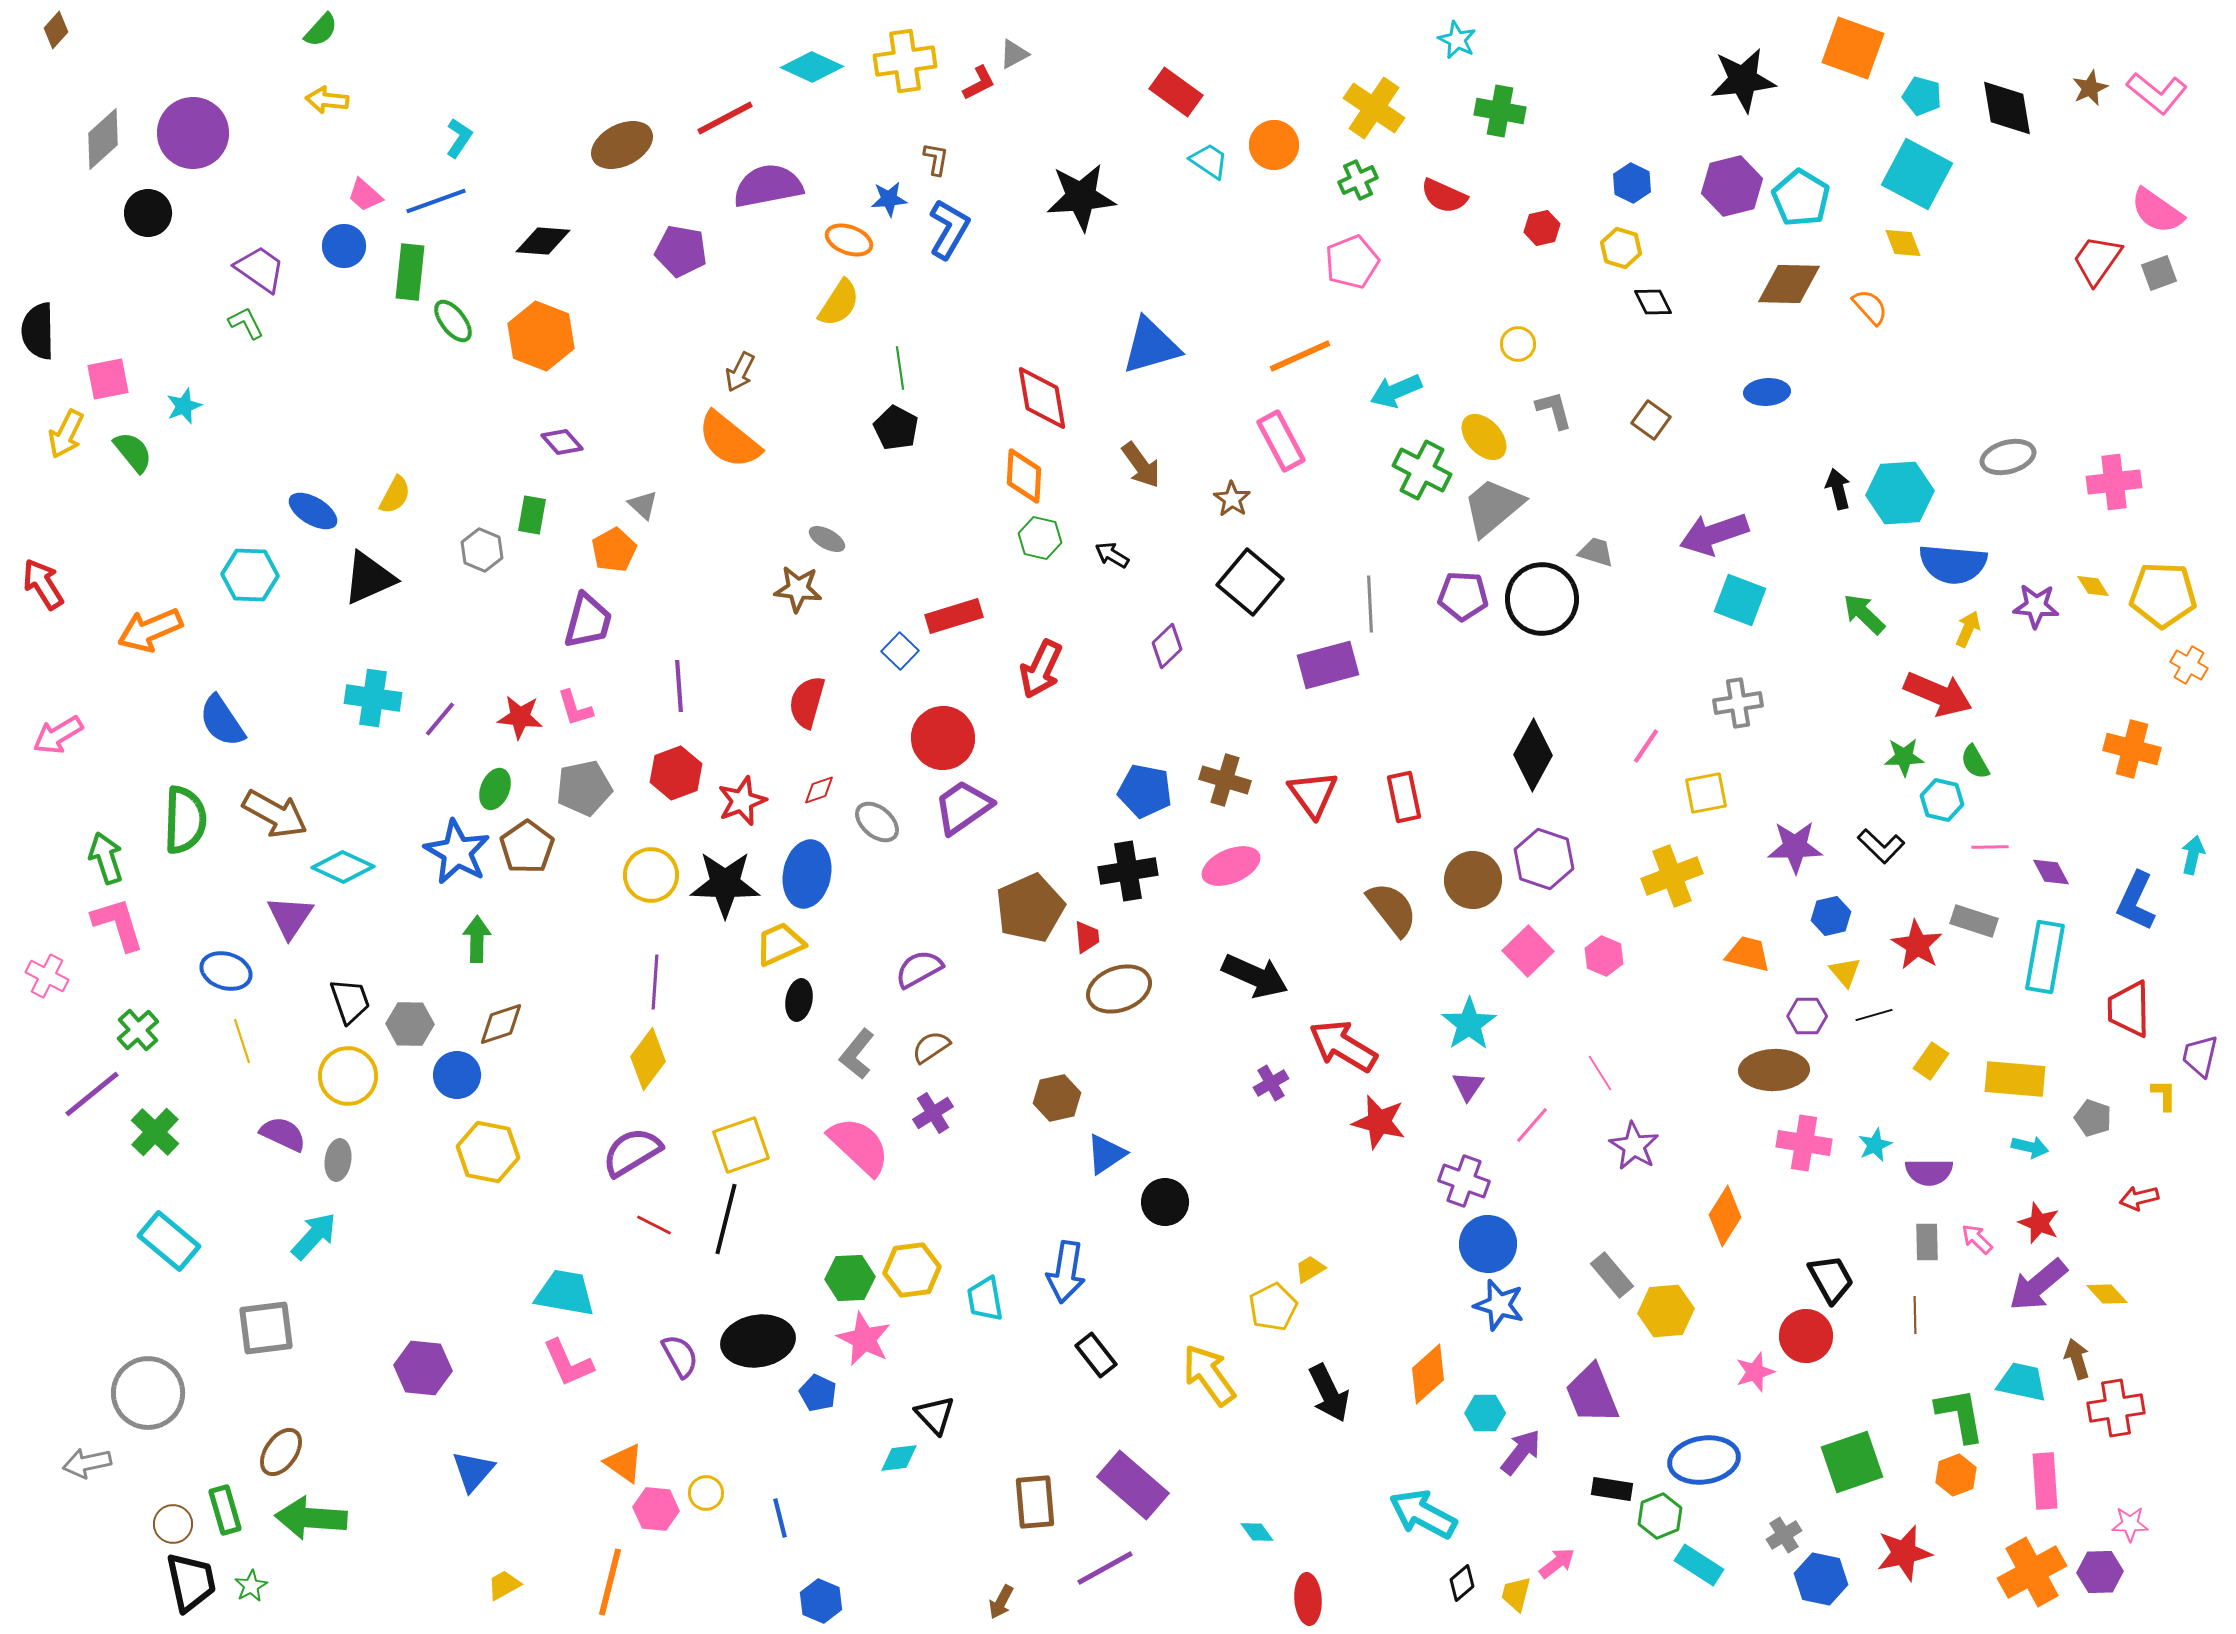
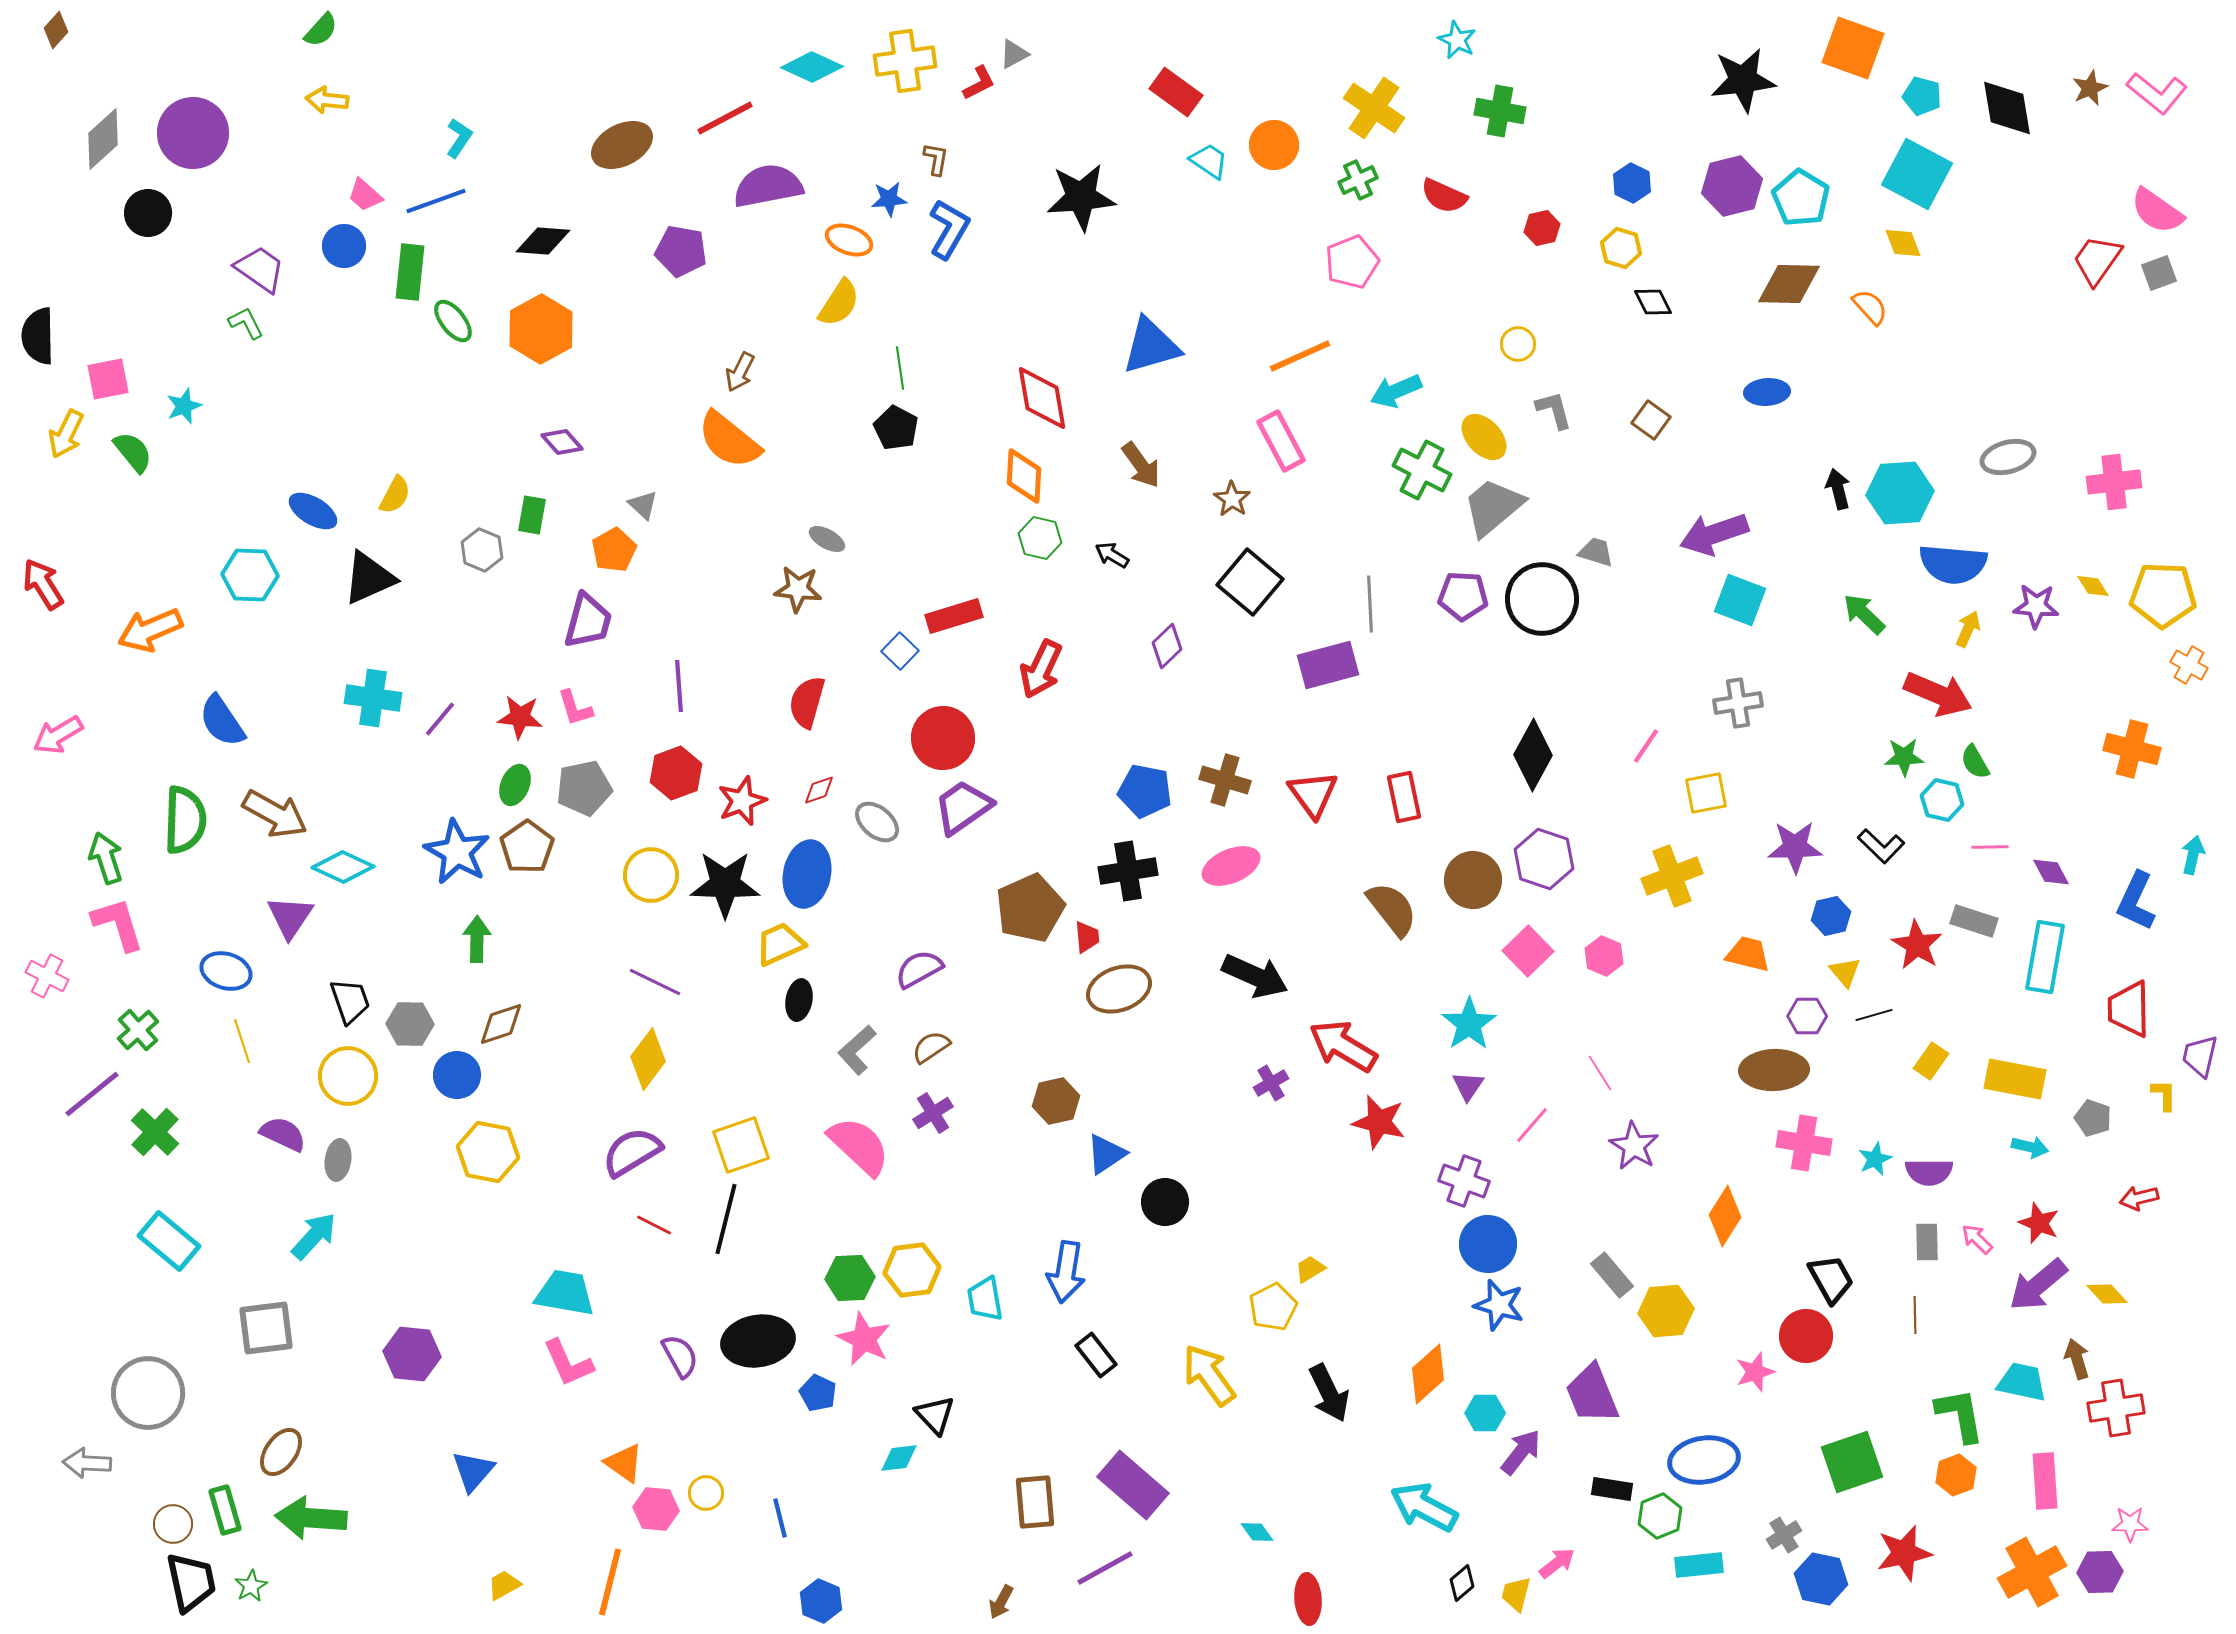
black semicircle at (38, 331): moved 5 px down
orange hexagon at (541, 336): moved 7 px up; rotated 10 degrees clockwise
green ellipse at (495, 789): moved 20 px right, 4 px up
purple line at (655, 982): rotated 68 degrees counterclockwise
gray L-shape at (857, 1054): moved 4 px up; rotated 9 degrees clockwise
yellow rectangle at (2015, 1079): rotated 6 degrees clockwise
brown hexagon at (1057, 1098): moved 1 px left, 3 px down
cyan star at (1875, 1145): moved 14 px down
purple hexagon at (423, 1368): moved 11 px left, 14 px up
gray arrow at (87, 1463): rotated 15 degrees clockwise
cyan arrow at (1423, 1514): moved 1 px right, 7 px up
cyan rectangle at (1699, 1565): rotated 39 degrees counterclockwise
